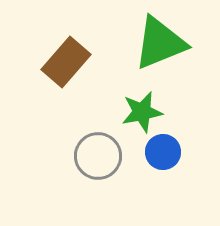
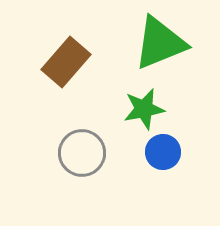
green star: moved 2 px right, 3 px up
gray circle: moved 16 px left, 3 px up
